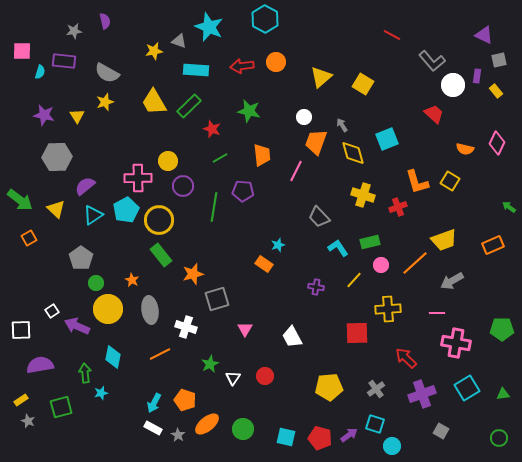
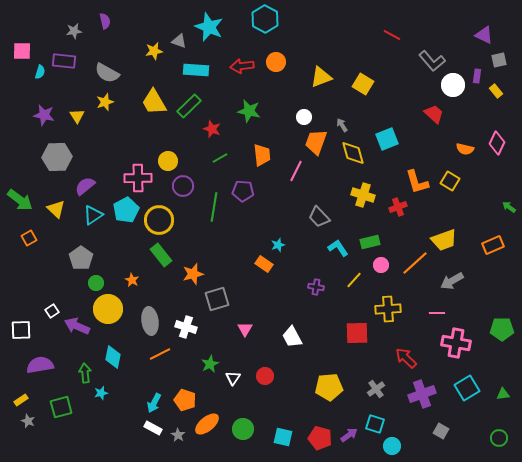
yellow triangle at (321, 77): rotated 20 degrees clockwise
gray ellipse at (150, 310): moved 11 px down
cyan square at (286, 437): moved 3 px left
